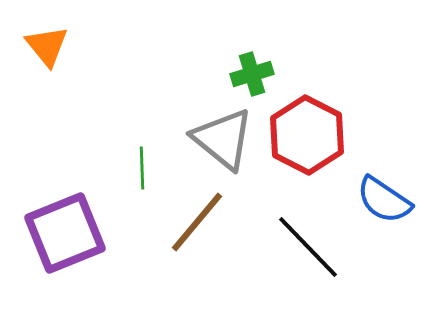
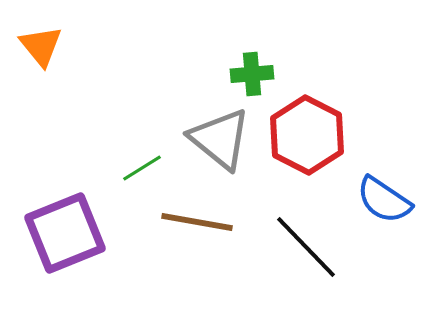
orange triangle: moved 6 px left
green cross: rotated 12 degrees clockwise
gray triangle: moved 3 px left
green line: rotated 60 degrees clockwise
brown line: rotated 60 degrees clockwise
black line: moved 2 px left
